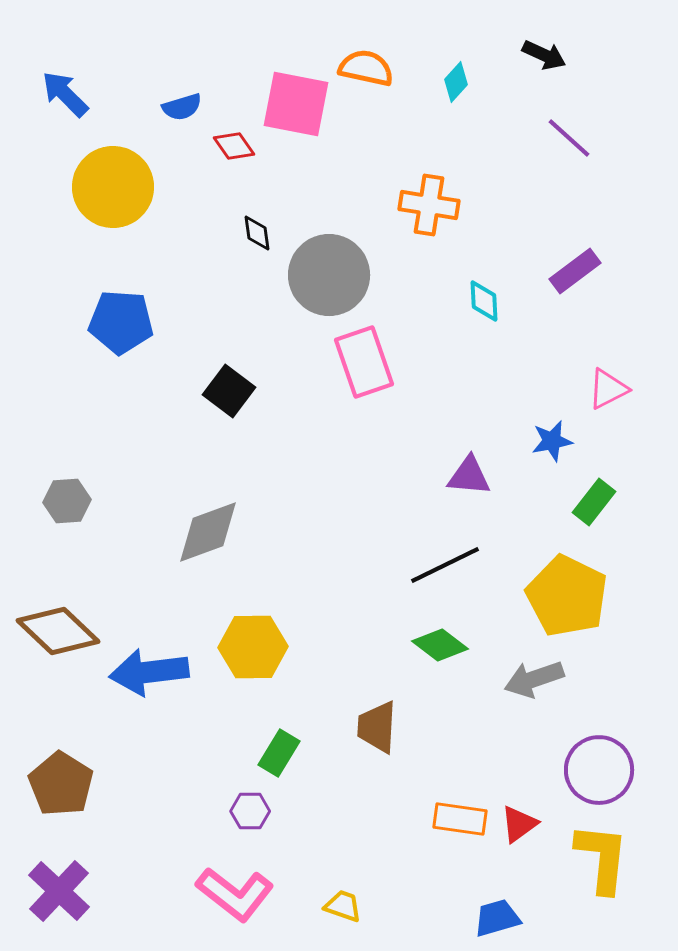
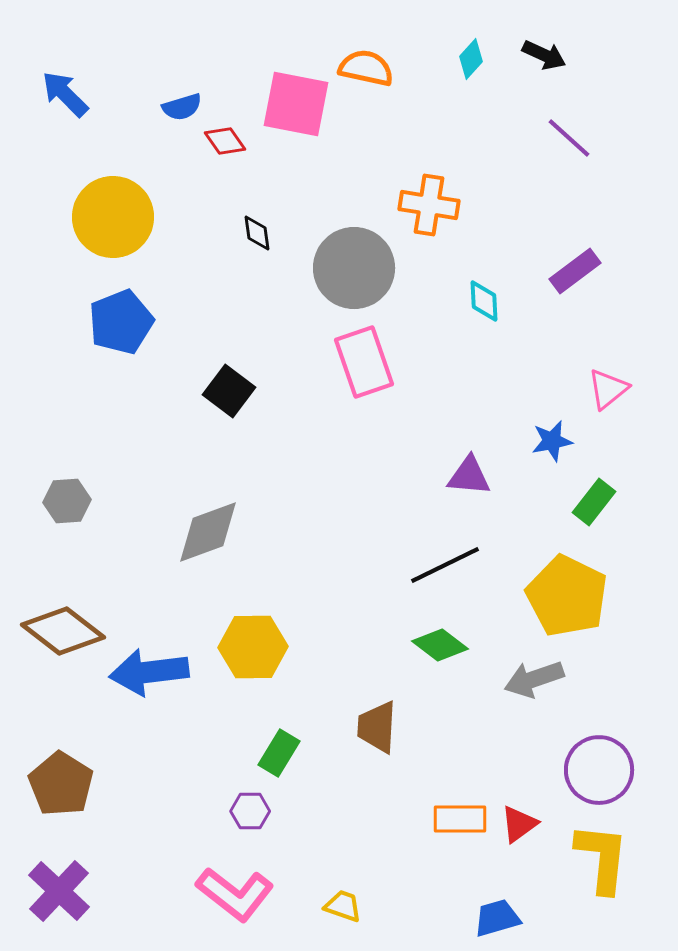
cyan diamond at (456, 82): moved 15 px right, 23 px up
red diamond at (234, 146): moved 9 px left, 5 px up
yellow circle at (113, 187): moved 30 px down
gray circle at (329, 275): moved 25 px right, 7 px up
blue pentagon at (121, 322): rotated 26 degrees counterclockwise
pink triangle at (608, 389): rotated 12 degrees counterclockwise
brown diamond at (58, 631): moved 5 px right; rotated 6 degrees counterclockwise
orange rectangle at (460, 819): rotated 8 degrees counterclockwise
